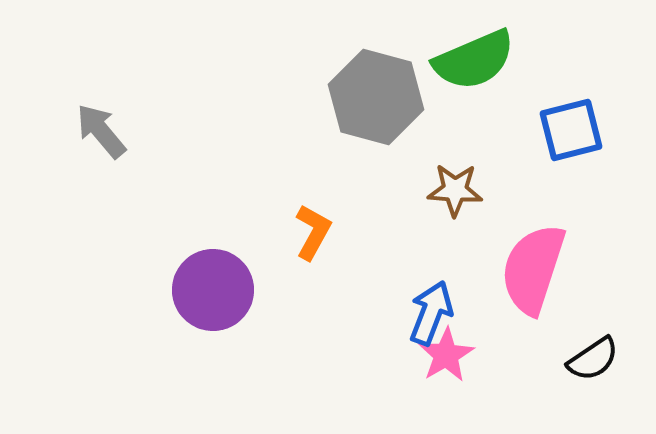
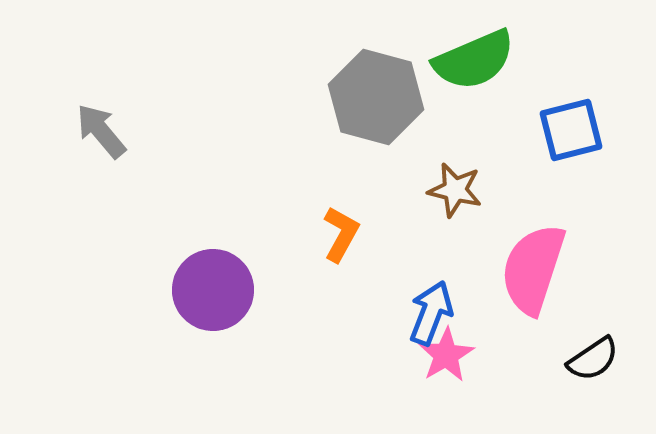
brown star: rotated 10 degrees clockwise
orange L-shape: moved 28 px right, 2 px down
